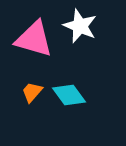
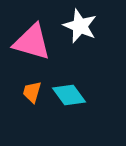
pink triangle: moved 2 px left, 3 px down
orange trapezoid: rotated 25 degrees counterclockwise
